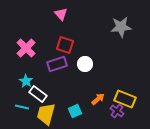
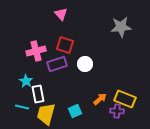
pink cross: moved 10 px right, 3 px down; rotated 30 degrees clockwise
white rectangle: rotated 42 degrees clockwise
orange arrow: moved 2 px right
purple cross: rotated 32 degrees counterclockwise
